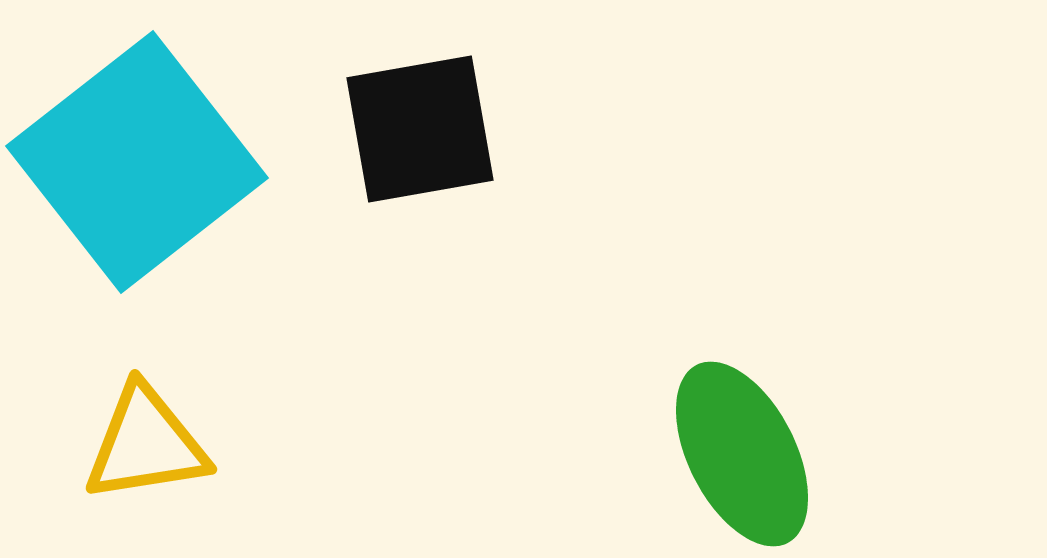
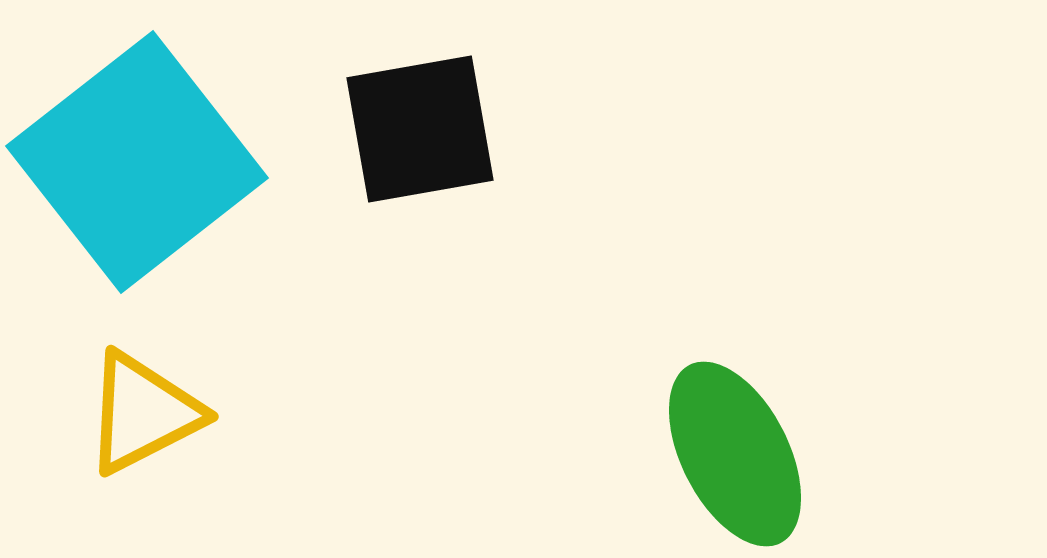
yellow triangle: moved 3 px left, 31 px up; rotated 18 degrees counterclockwise
green ellipse: moved 7 px left
